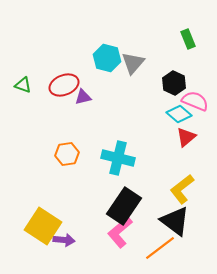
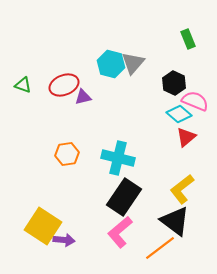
cyan hexagon: moved 4 px right, 6 px down
black rectangle: moved 9 px up
